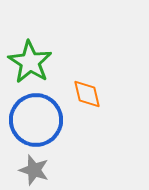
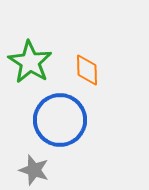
orange diamond: moved 24 px up; rotated 12 degrees clockwise
blue circle: moved 24 px right
